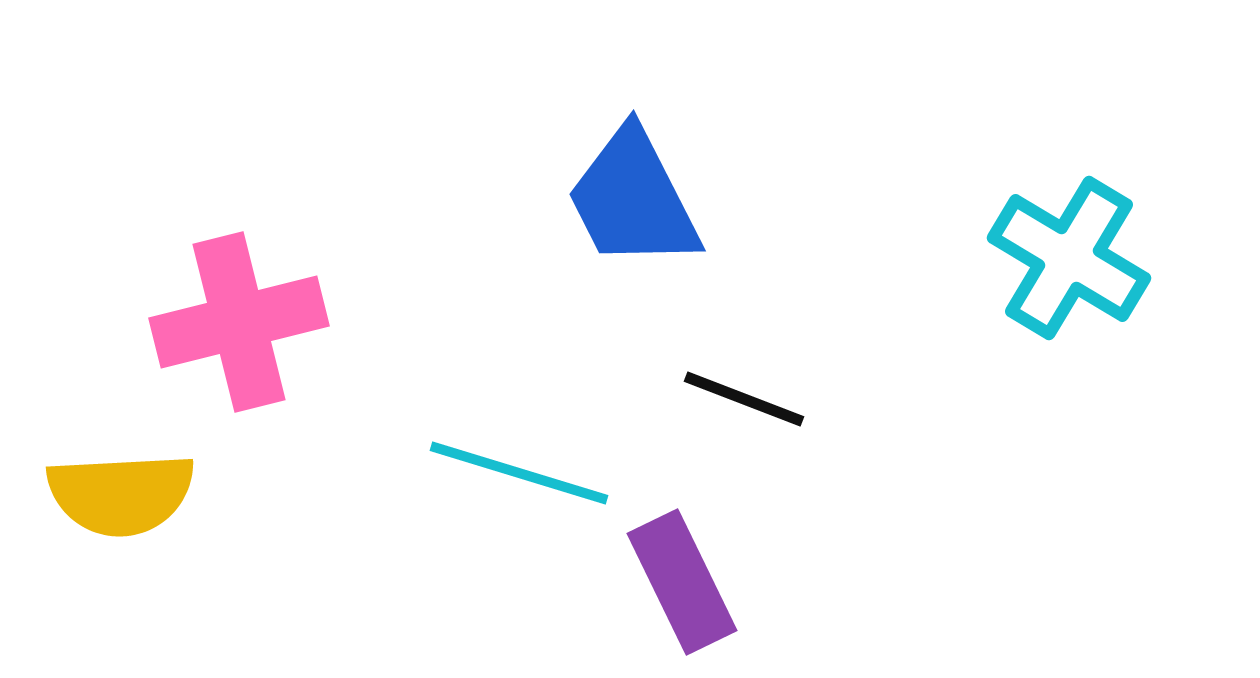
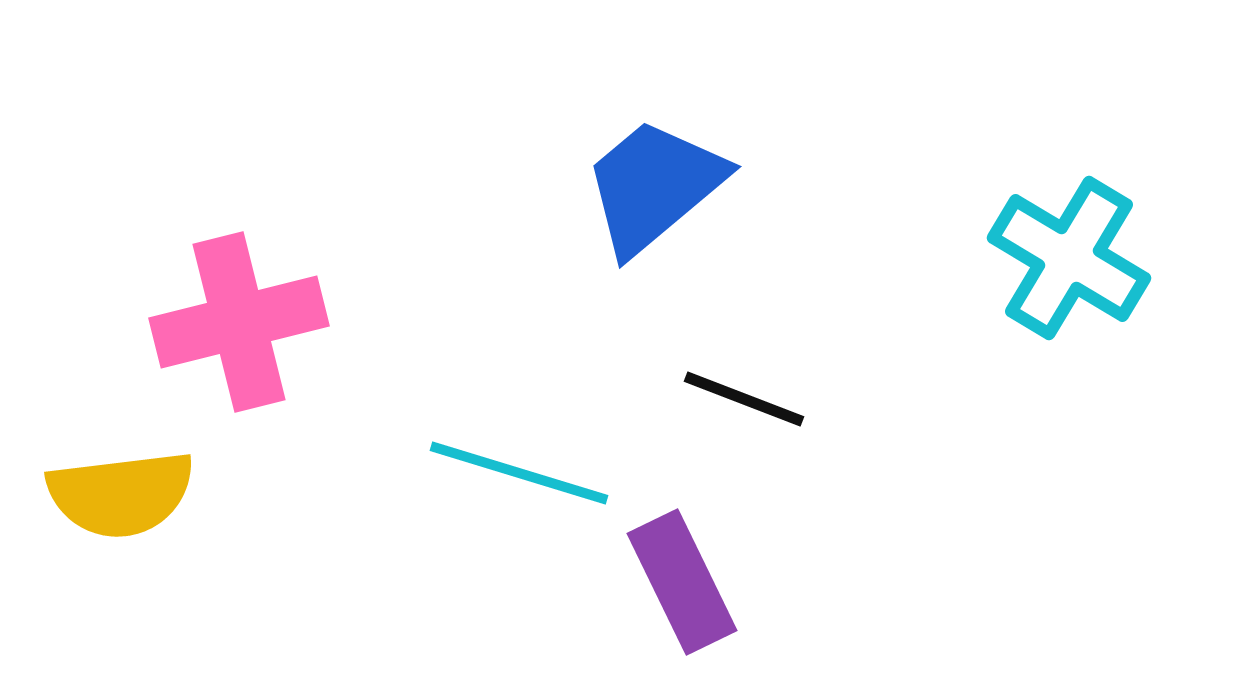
blue trapezoid: moved 21 px right, 13 px up; rotated 77 degrees clockwise
yellow semicircle: rotated 4 degrees counterclockwise
